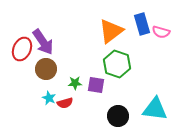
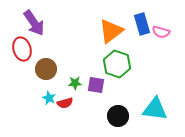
purple arrow: moved 9 px left, 19 px up
red ellipse: rotated 40 degrees counterclockwise
